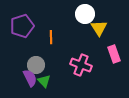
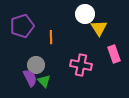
pink cross: rotated 10 degrees counterclockwise
